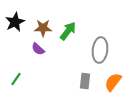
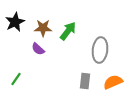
orange semicircle: rotated 30 degrees clockwise
